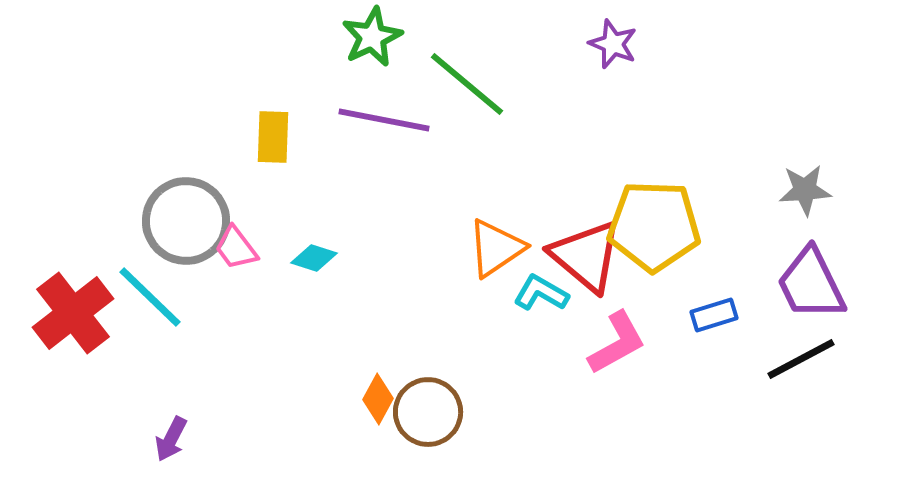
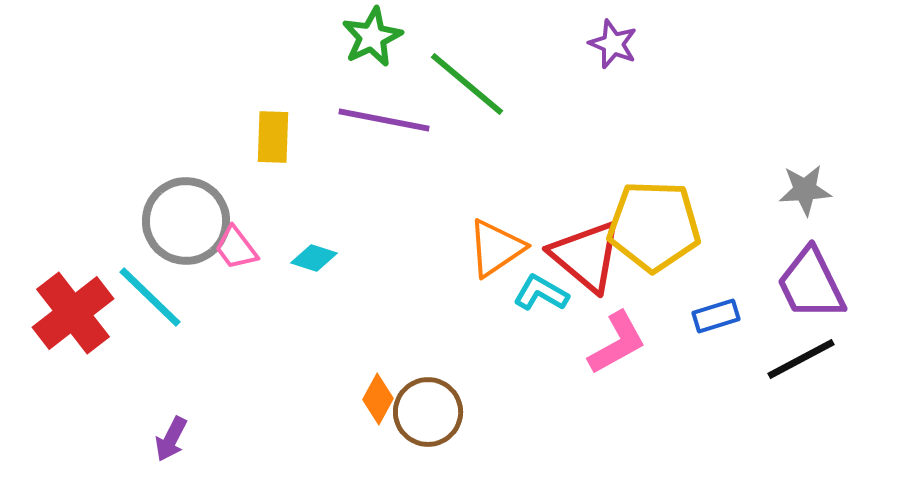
blue rectangle: moved 2 px right, 1 px down
